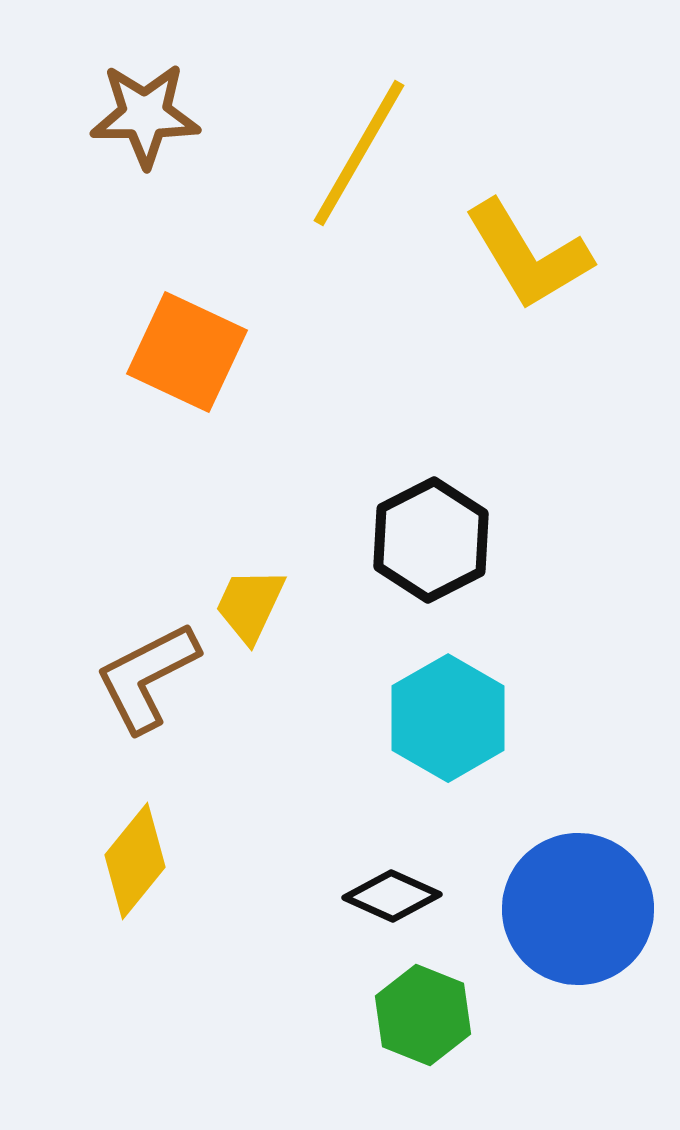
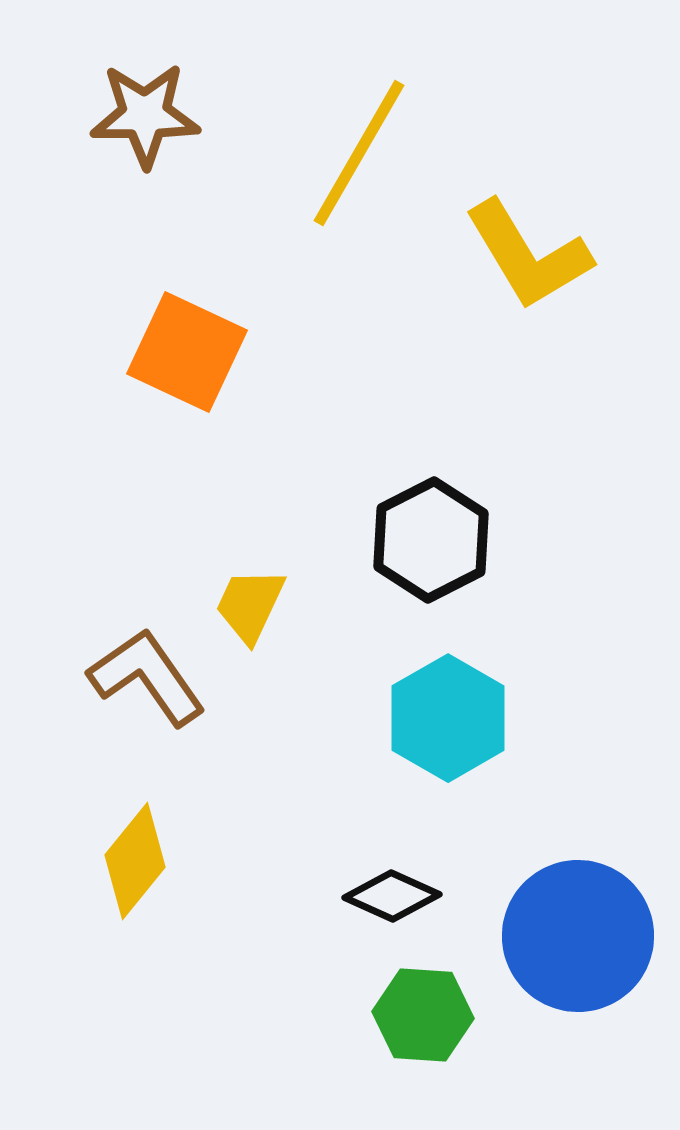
brown L-shape: rotated 82 degrees clockwise
blue circle: moved 27 px down
green hexagon: rotated 18 degrees counterclockwise
